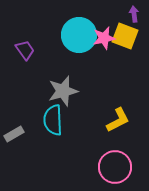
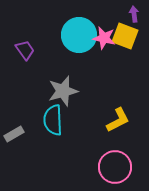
pink star: rotated 25 degrees clockwise
